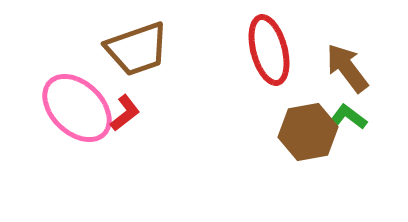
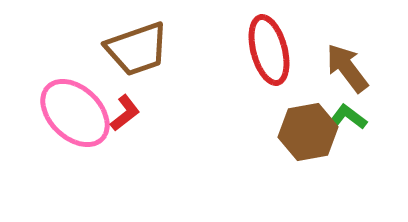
pink ellipse: moved 2 px left, 5 px down
